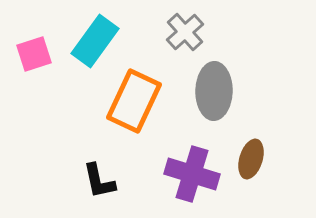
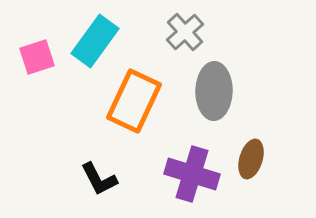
pink square: moved 3 px right, 3 px down
black L-shape: moved 2 px up; rotated 15 degrees counterclockwise
